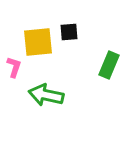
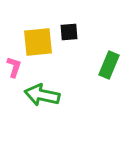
green arrow: moved 4 px left
